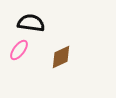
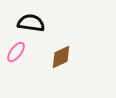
pink ellipse: moved 3 px left, 2 px down
